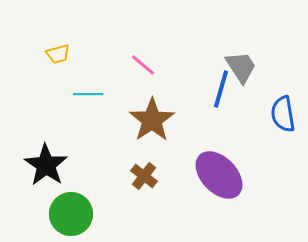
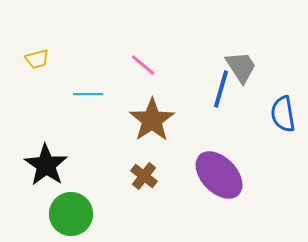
yellow trapezoid: moved 21 px left, 5 px down
